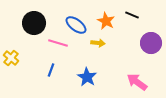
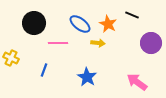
orange star: moved 2 px right, 3 px down
blue ellipse: moved 4 px right, 1 px up
pink line: rotated 18 degrees counterclockwise
yellow cross: rotated 14 degrees counterclockwise
blue line: moved 7 px left
